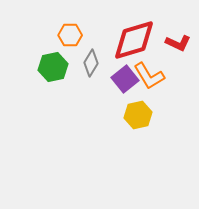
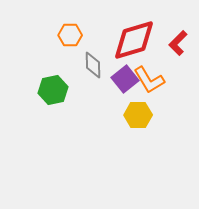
red L-shape: rotated 110 degrees clockwise
gray diamond: moved 2 px right, 2 px down; rotated 32 degrees counterclockwise
green hexagon: moved 23 px down
orange L-shape: moved 4 px down
yellow hexagon: rotated 12 degrees clockwise
